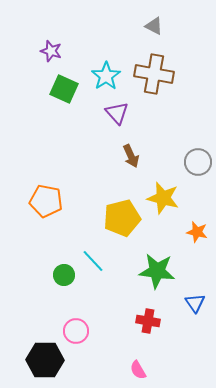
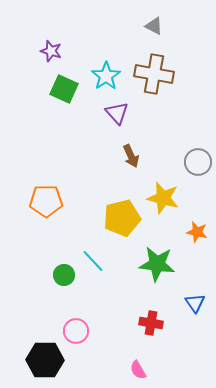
orange pentagon: rotated 12 degrees counterclockwise
green star: moved 7 px up
red cross: moved 3 px right, 2 px down
